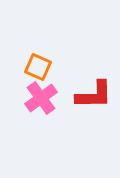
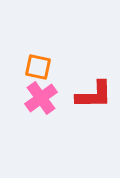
orange square: rotated 12 degrees counterclockwise
